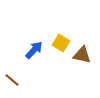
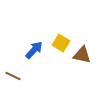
brown line: moved 1 px right, 4 px up; rotated 14 degrees counterclockwise
